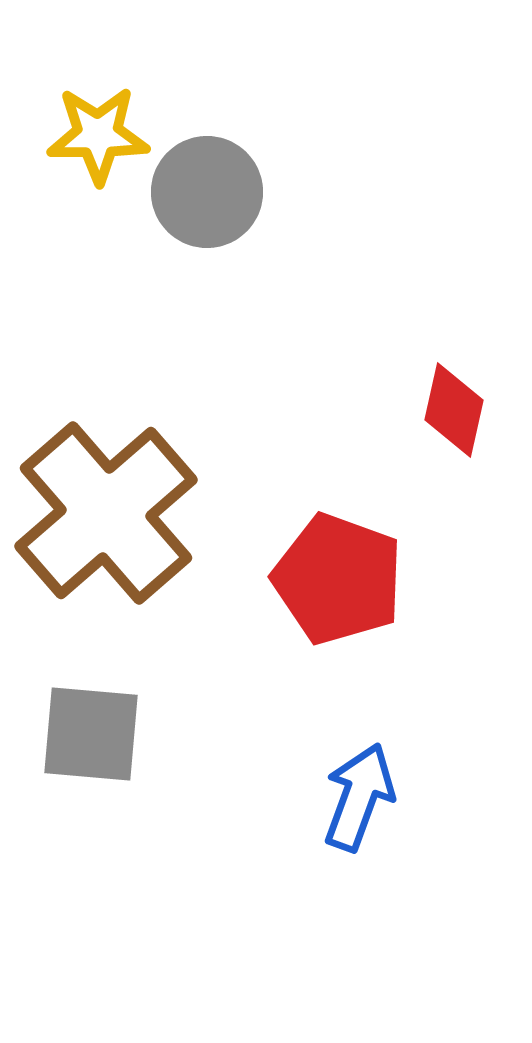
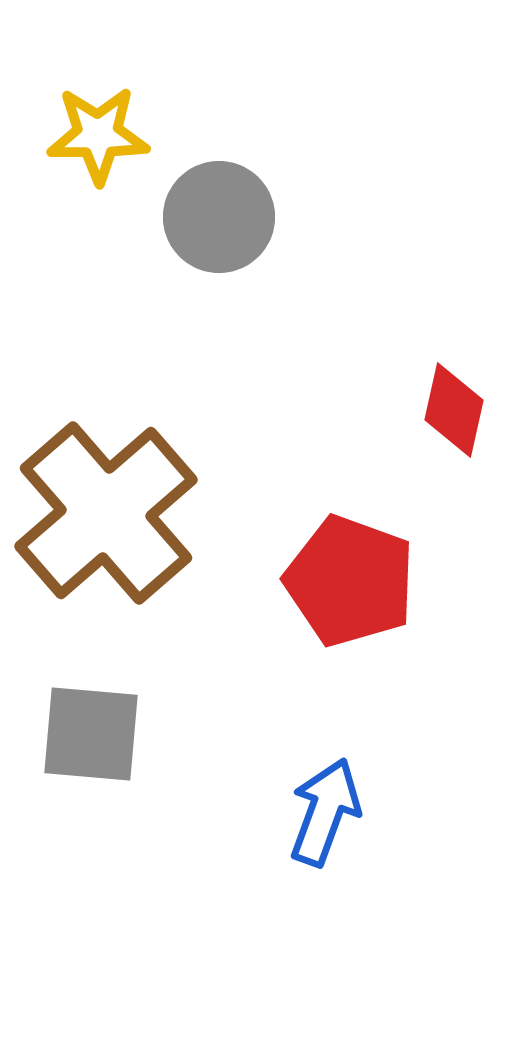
gray circle: moved 12 px right, 25 px down
red pentagon: moved 12 px right, 2 px down
blue arrow: moved 34 px left, 15 px down
